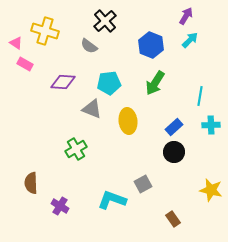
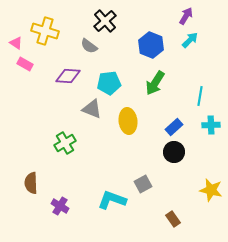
purple diamond: moved 5 px right, 6 px up
green cross: moved 11 px left, 6 px up
